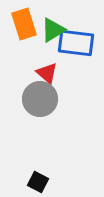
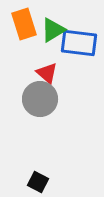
blue rectangle: moved 3 px right
